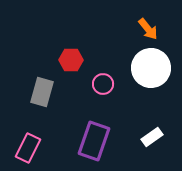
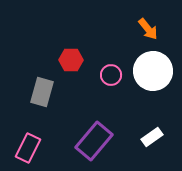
white circle: moved 2 px right, 3 px down
pink circle: moved 8 px right, 9 px up
purple rectangle: rotated 21 degrees clockwise
